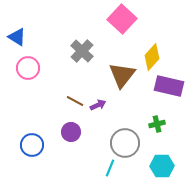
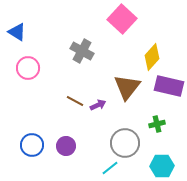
blue triangle: moved 5 px up
gray cross: rotated 15 degrees counterclockwise
brown triangle: moved 5 px right, 12 px down
purple circle: moved 5 px left, 14 px down
cyan line: rotated 30 degrees clockwise
